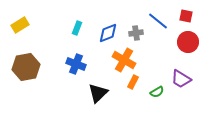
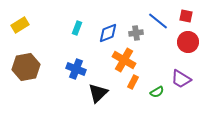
blue cross: moved 5 px down
